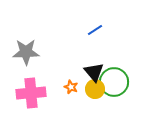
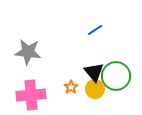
gray star: moved 2 px right; rotated 8 degrees clockwise
green circle: moved 2 px right, 6 px up
orange star: rotated 16 degrees clockwise
pink cross: moved 2 px down
